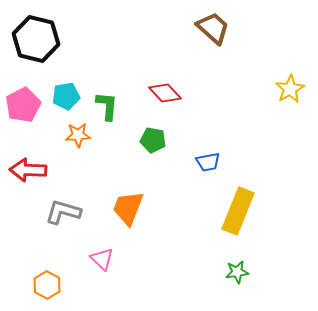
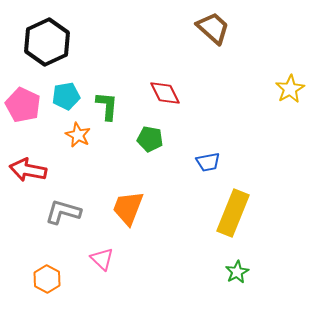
black hexagon: moved 11 px right, 3 px down; rotated 21 degrees clockwise
red diamond: rotated 16 degrees clockwise
pink pentagon: rotated 20 degrees counterclockwise
orange star: rotated 30 degrees clockwise
green pentagon: moved 3 px left, 1 px up
red arrow: rotated 9 degrees clockwise
yellow rectangle: moved 5 px left, 2 px down
green star: rotated 20 degrees counterclockwise
orange hexagon: moved 6 px up
